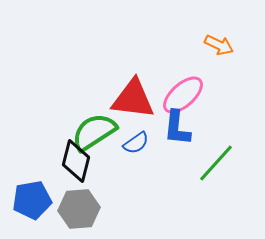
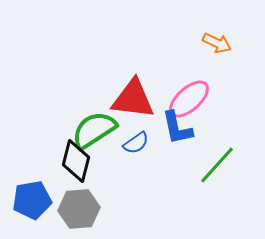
orange arrow: moved 2 px left, 2 px up
pink ellipse: moved 6 px right, 4 px down
blue L-shape: rotated 18 degrees counterclockwise
green semicircle: moved 2 px up
green line: moved 1 px right, 2 px down
